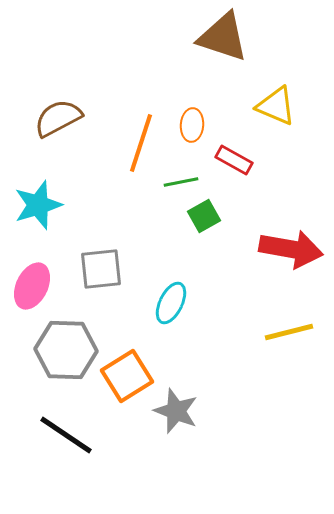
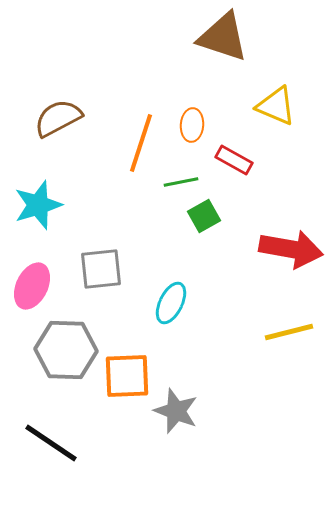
orange square: rotated 30 degrees clockwise
black line: moved 15 px left, 8 px down
